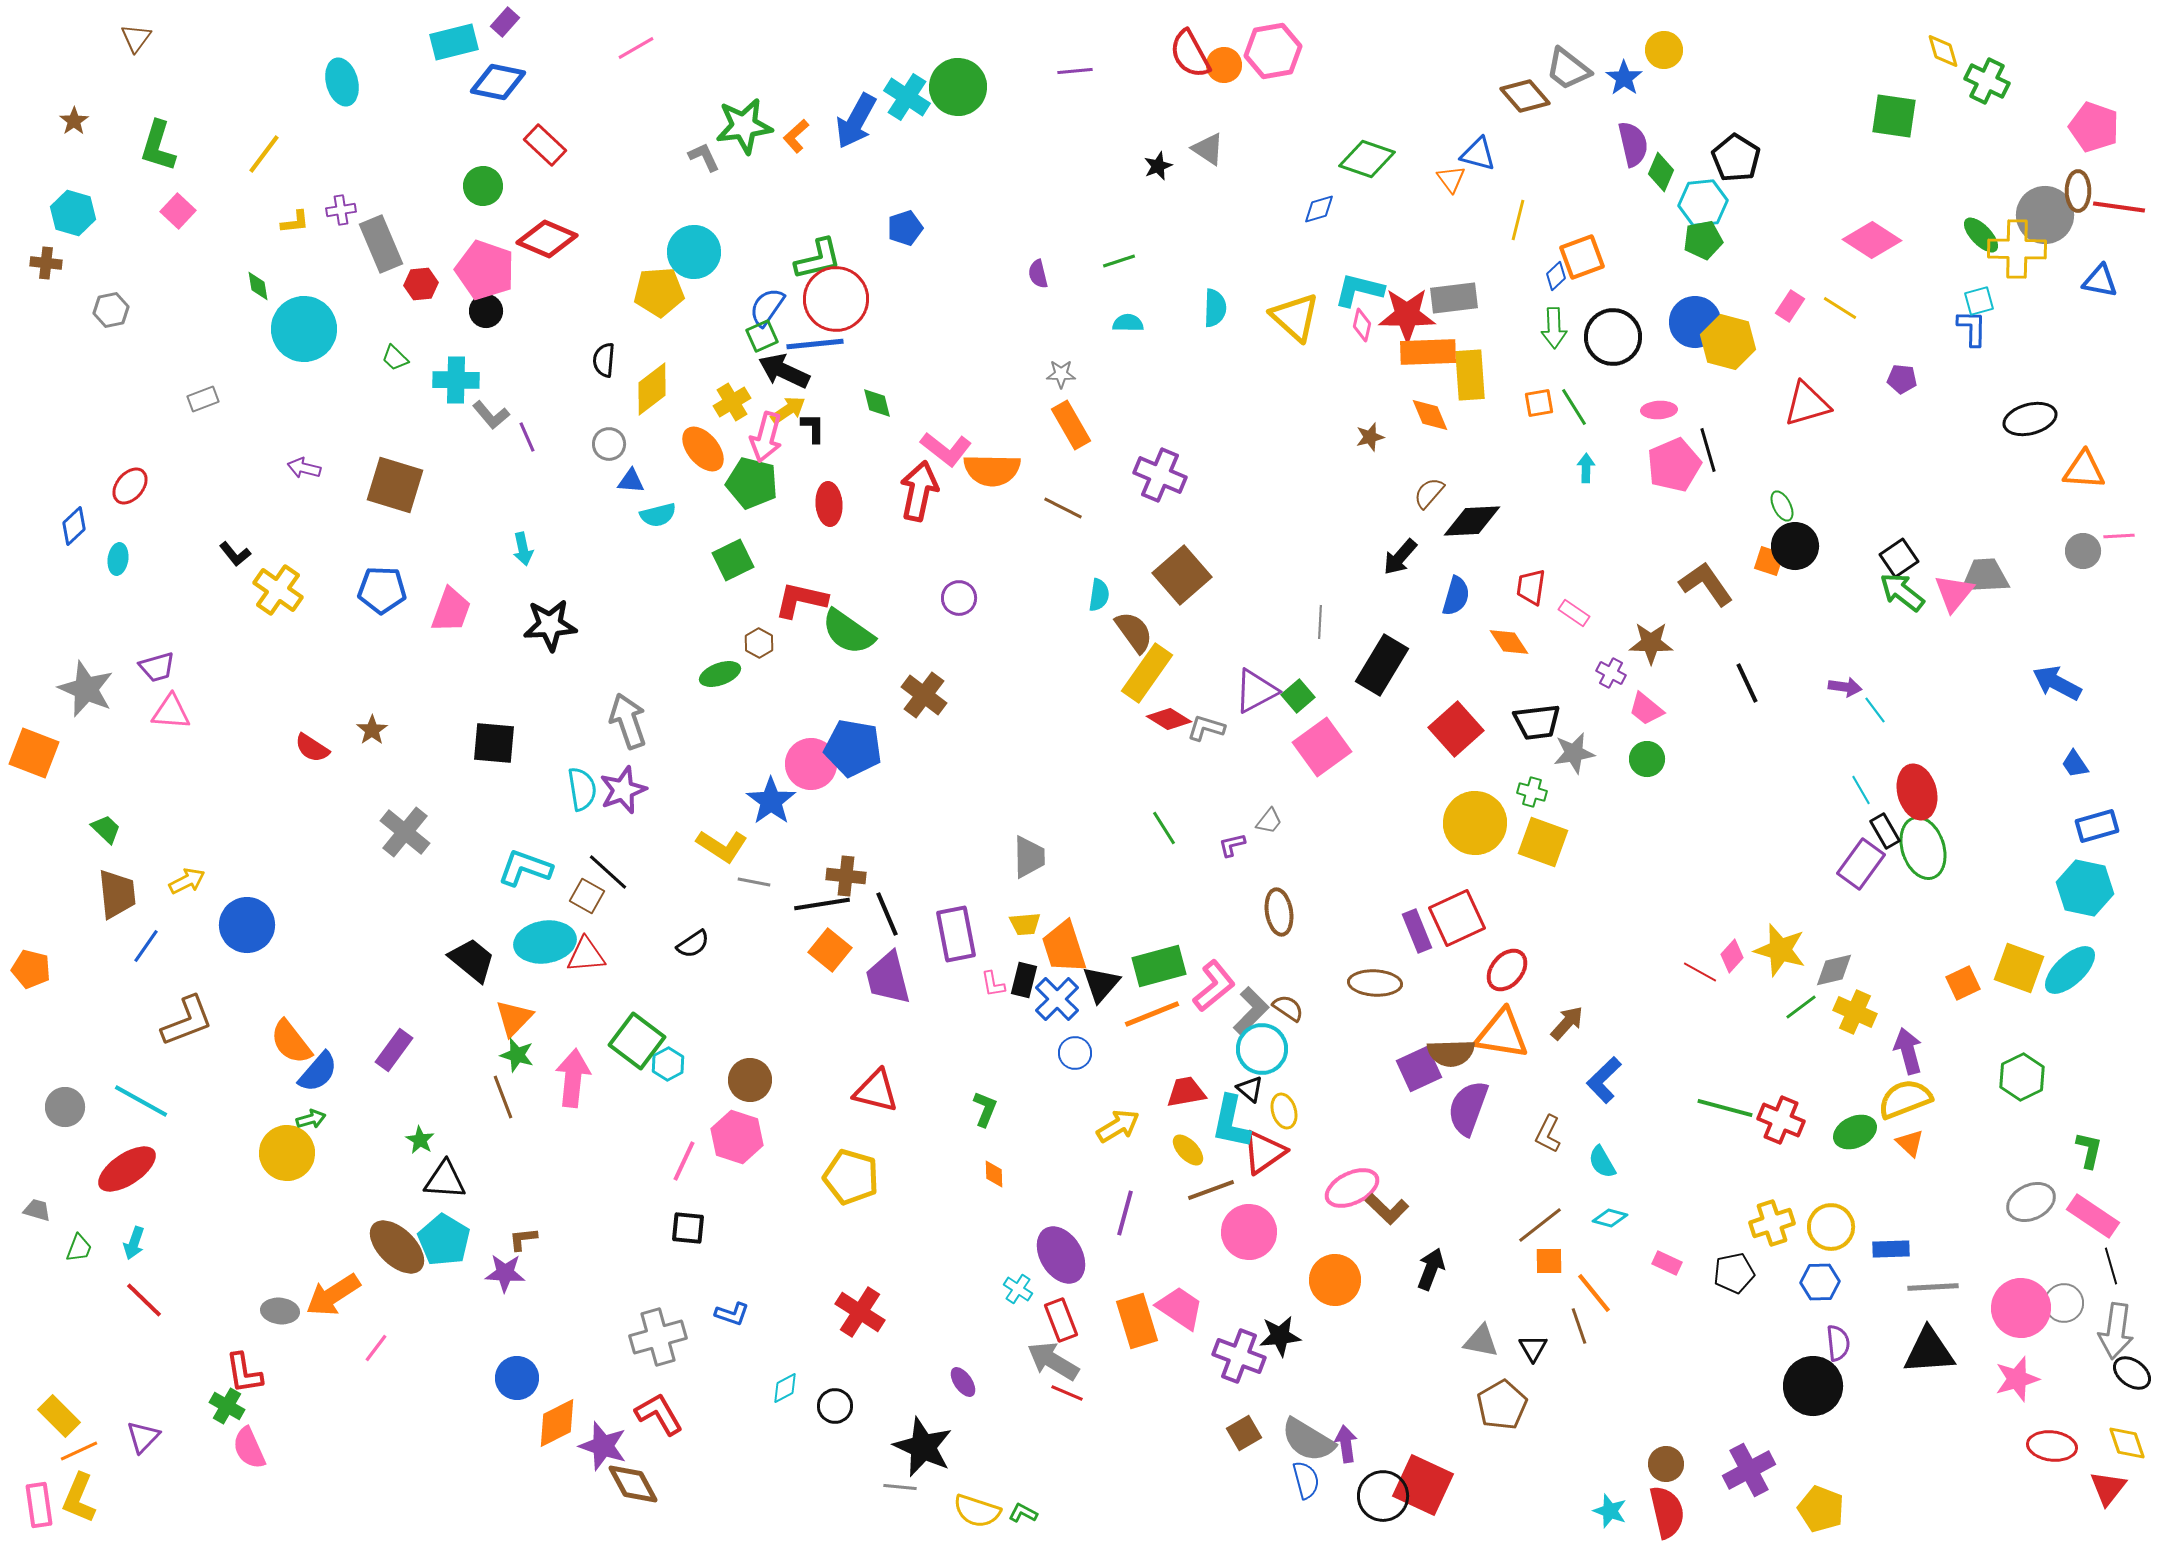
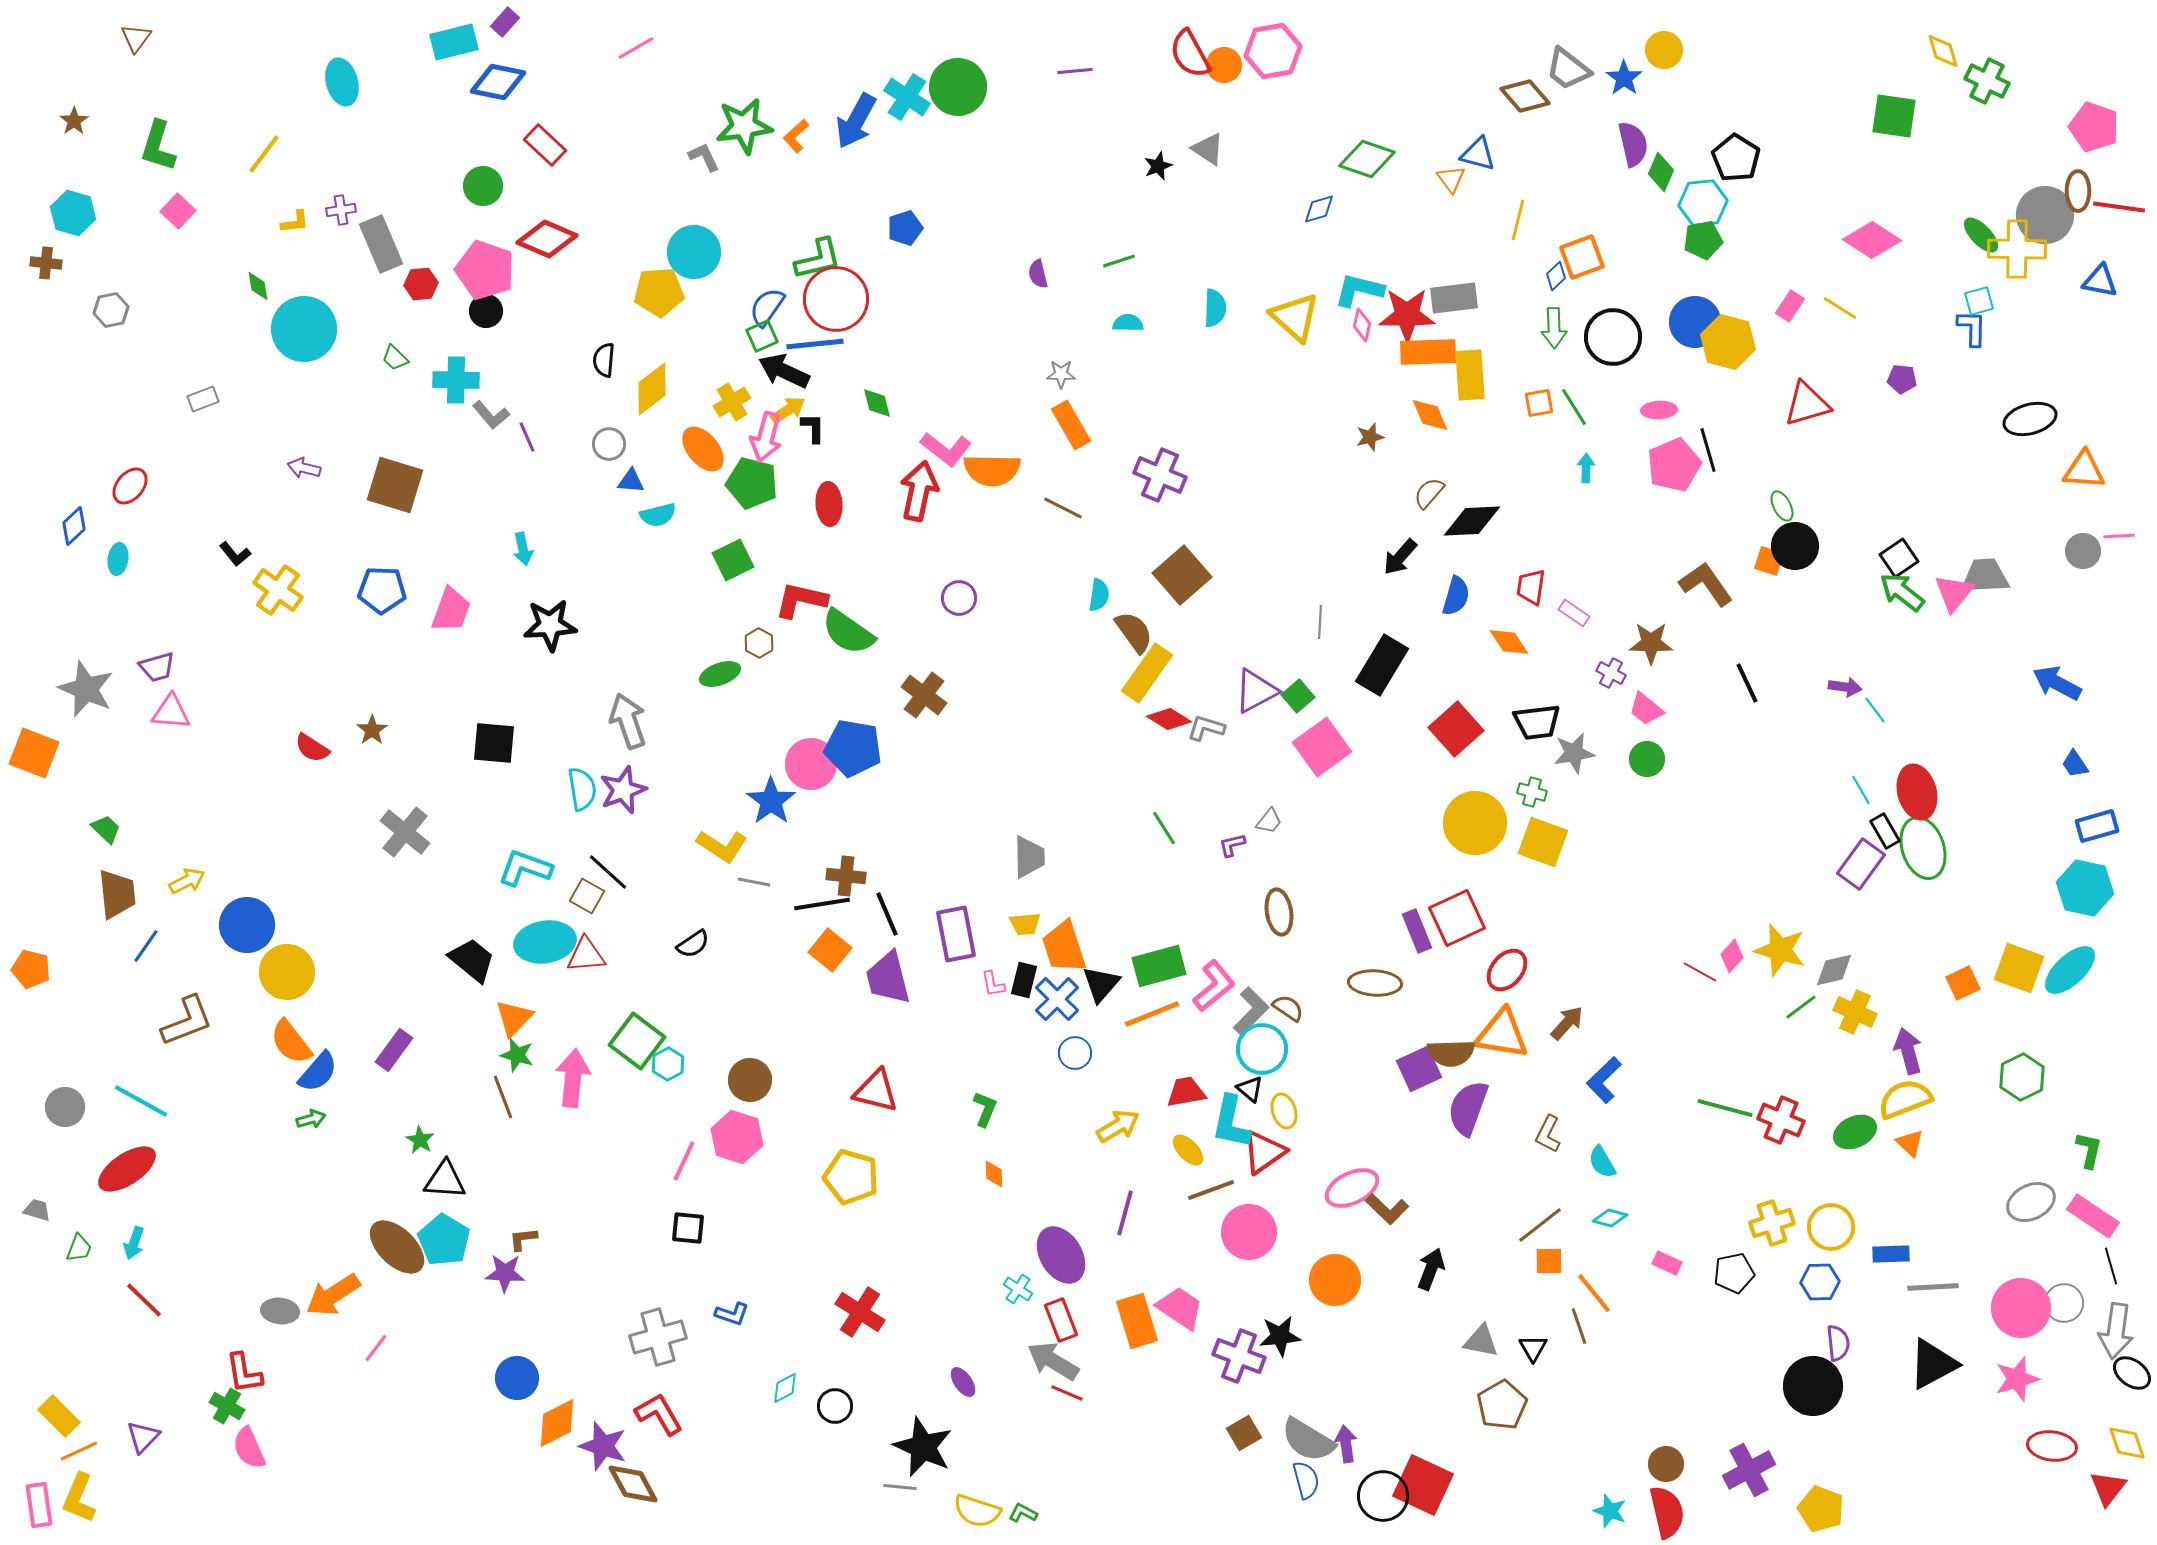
yellow circle at (287, 1153): moved 181 px up
blue rectangle at (1891, 1249): moved 5 px down
black triangle at (1929, 1351): moved 4 px right, 13 px down; rotated 24 degrees counterclockwise
